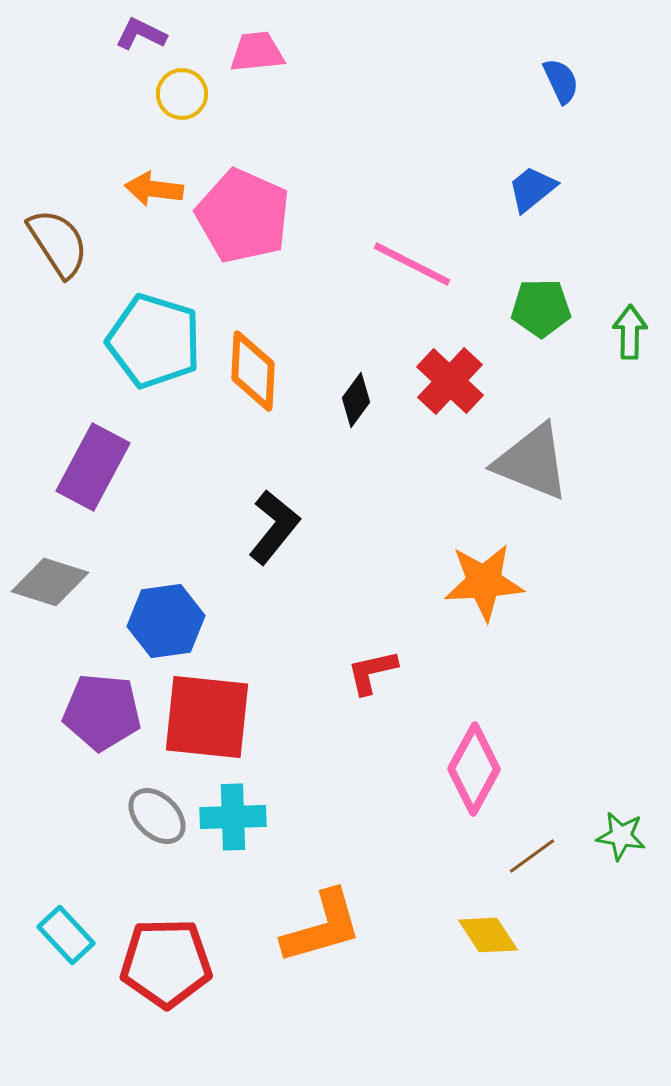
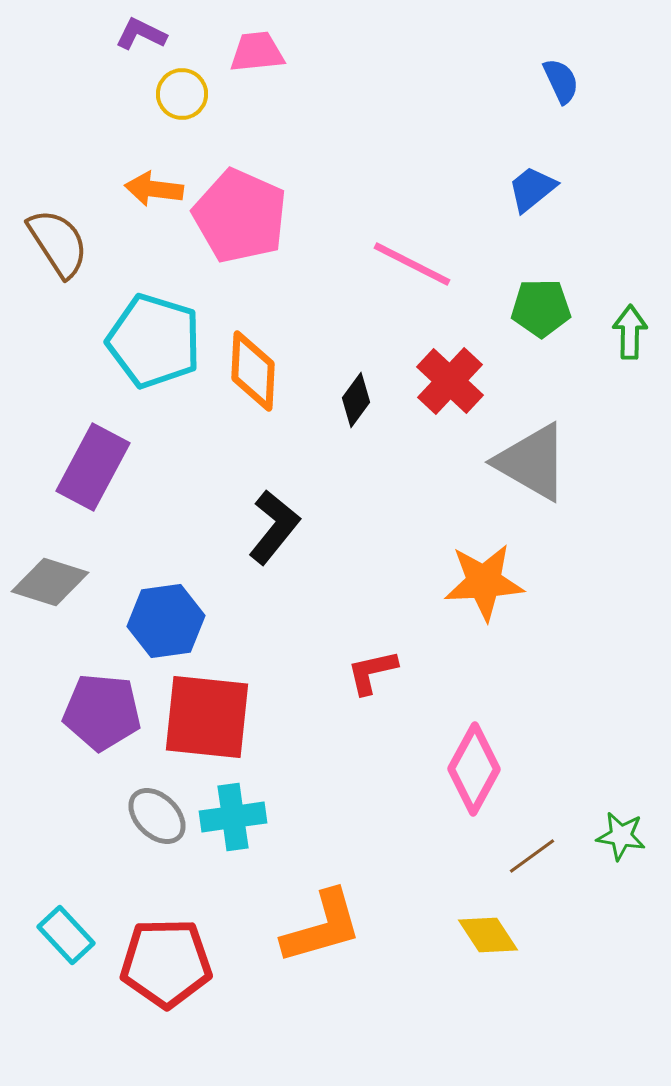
pink pentagon: moved 3 px left
gray triangle: rotated 8 degrees clockwise
cyan cross: rotated 6 degrees counterclockwise
